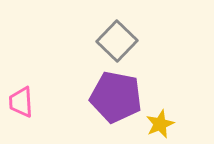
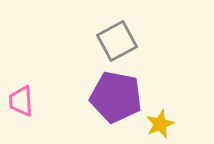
gray square: rotated 18 degrees clockwise
pink trapezoid: moved 1 px up
